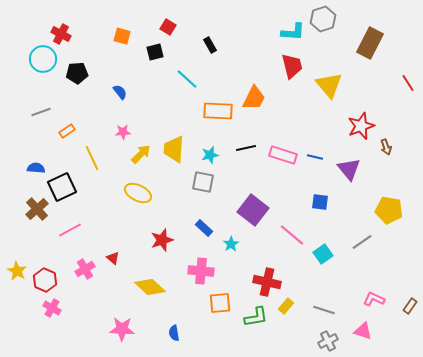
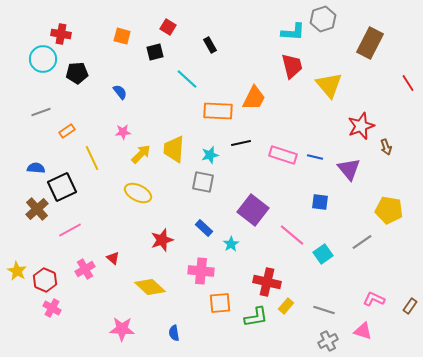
red cross at (61, 34): rotated 18 degrees counterclockwise
black line at (246, 148): moved 5 px left, 5 px up
